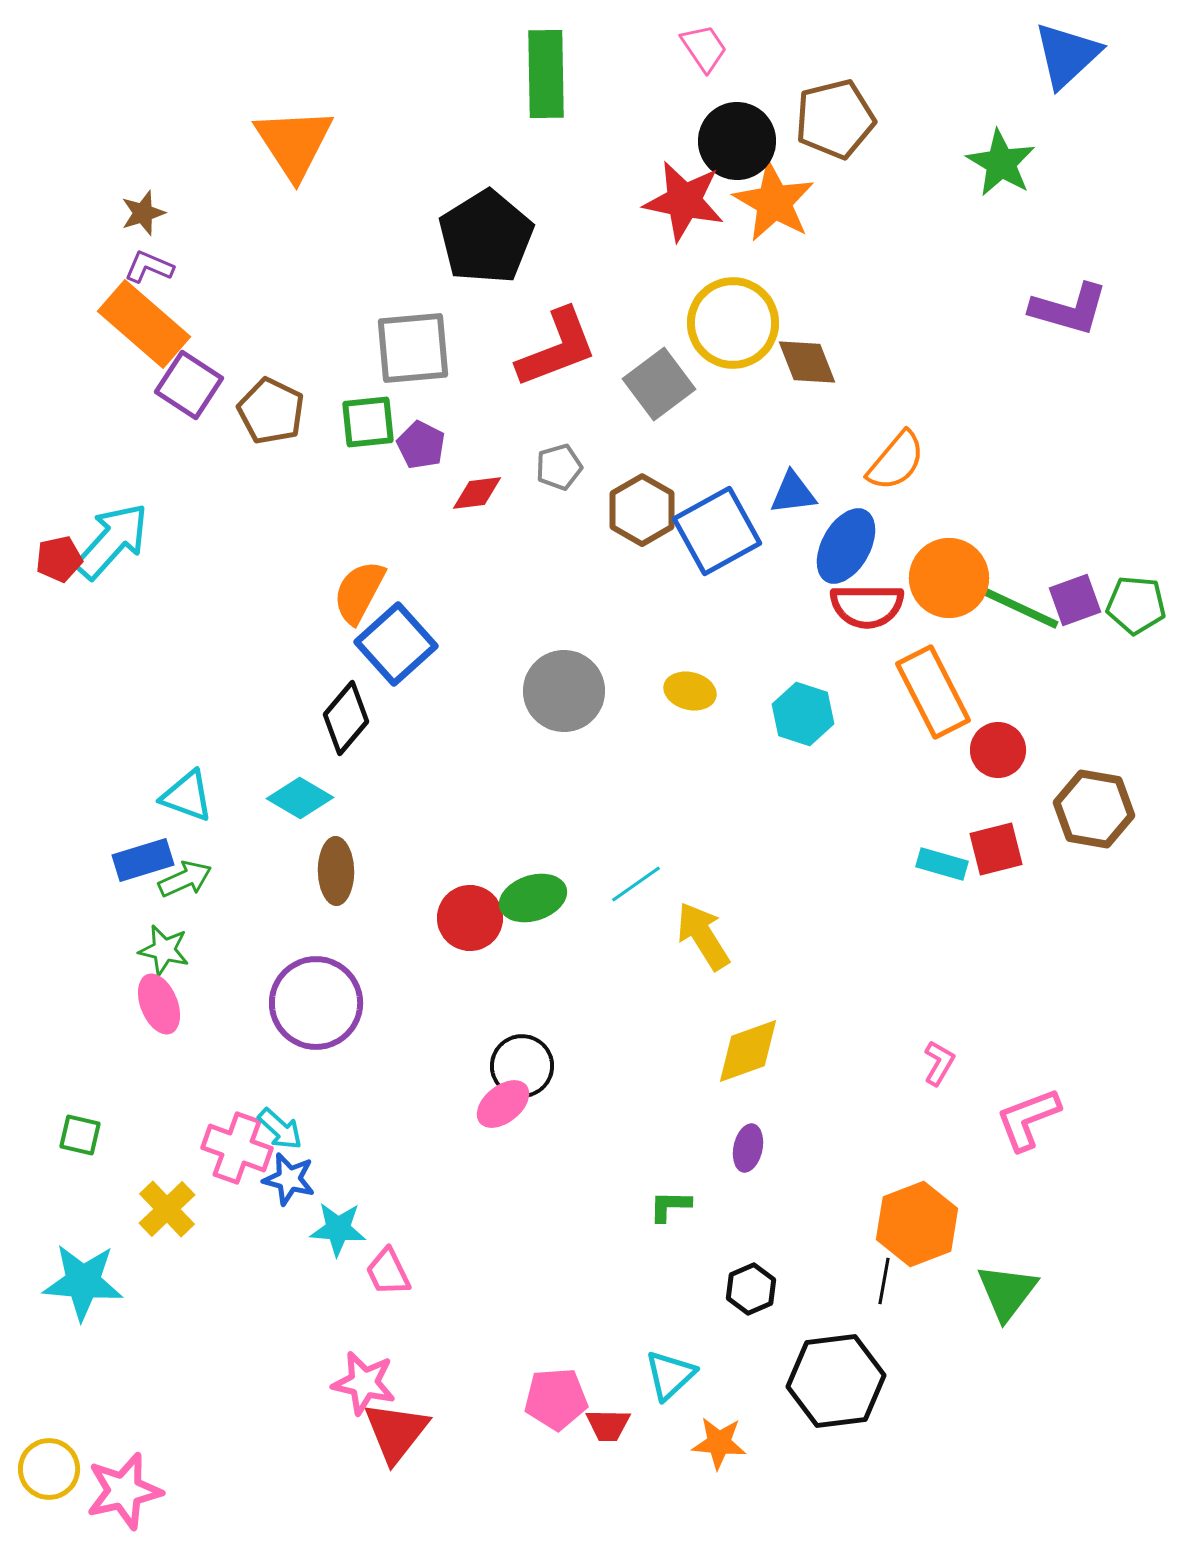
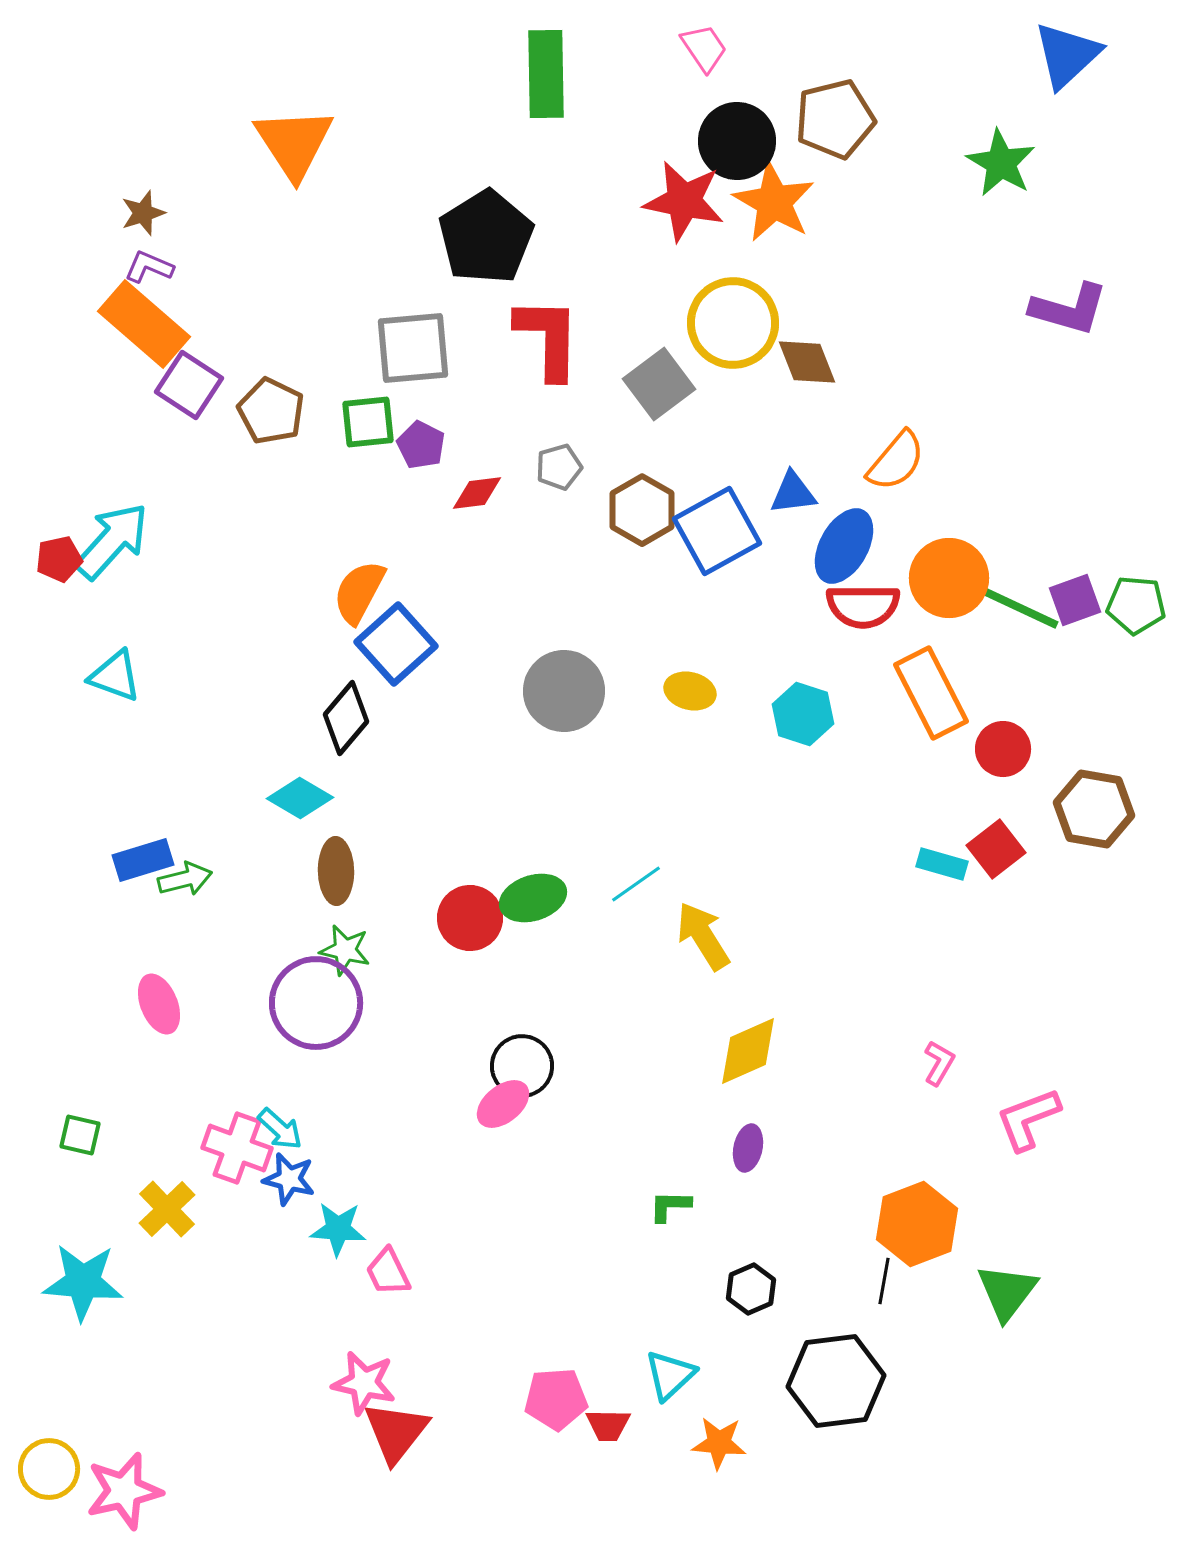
red L-shape at (557, 348): moved 9 px left, 10 px up; rotated 68 degrees counterclockwise
blue ellipse at (846, 546): moved 2 px left
red semicircle at (867, 606): moved 4 px left
orange rectangle at (933, 692): moved 2 px left, 1 px down
red circle at (998, 750): moved 5 px right, 1 px up
cyan triangle at (187, 796): moved 72 px left, 120 px up
red square at (996, 849): rotated 24 degrees counterclockwise
green arrow at (185, 879): rotated 10 degrees clockwise
green star at (164, 950): moved 181 px right
yellow diamond at (748, 1051): rotated 4 degrees counterclockwise
